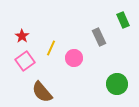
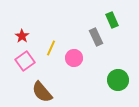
green rectangle: moved 11 px left
gray rectangle: moved 3 px left
green circle: moved 1 px right, 4 px up
